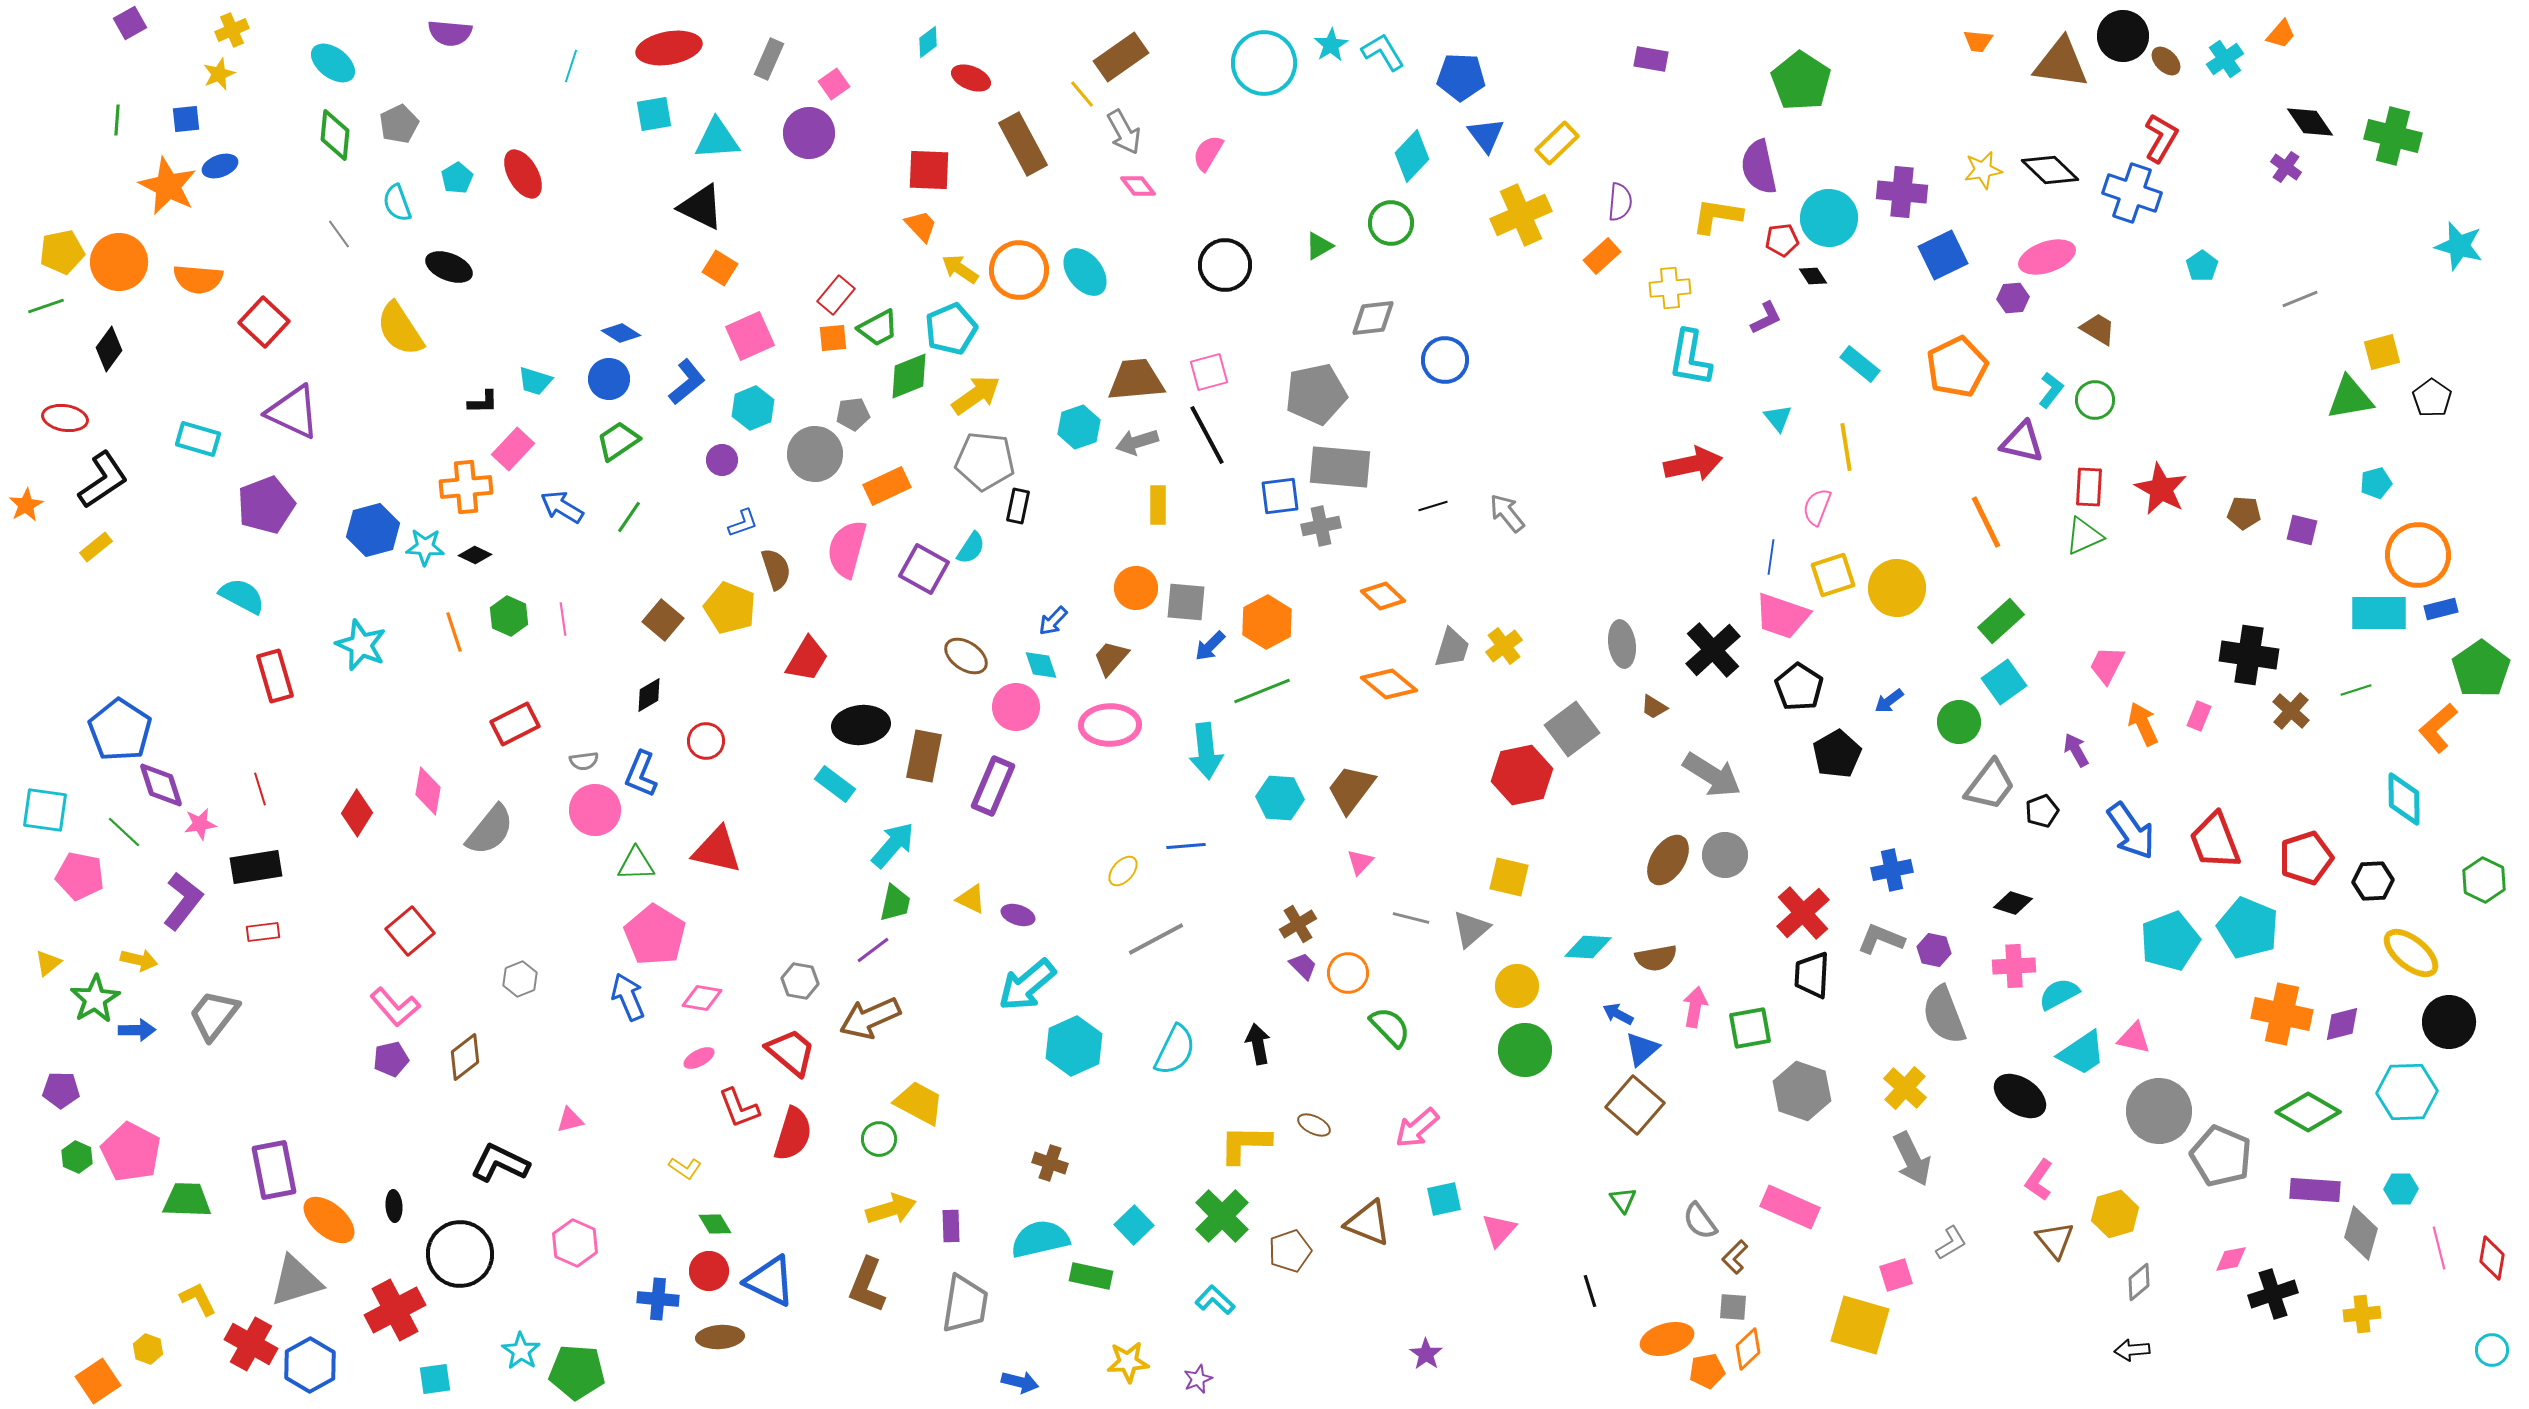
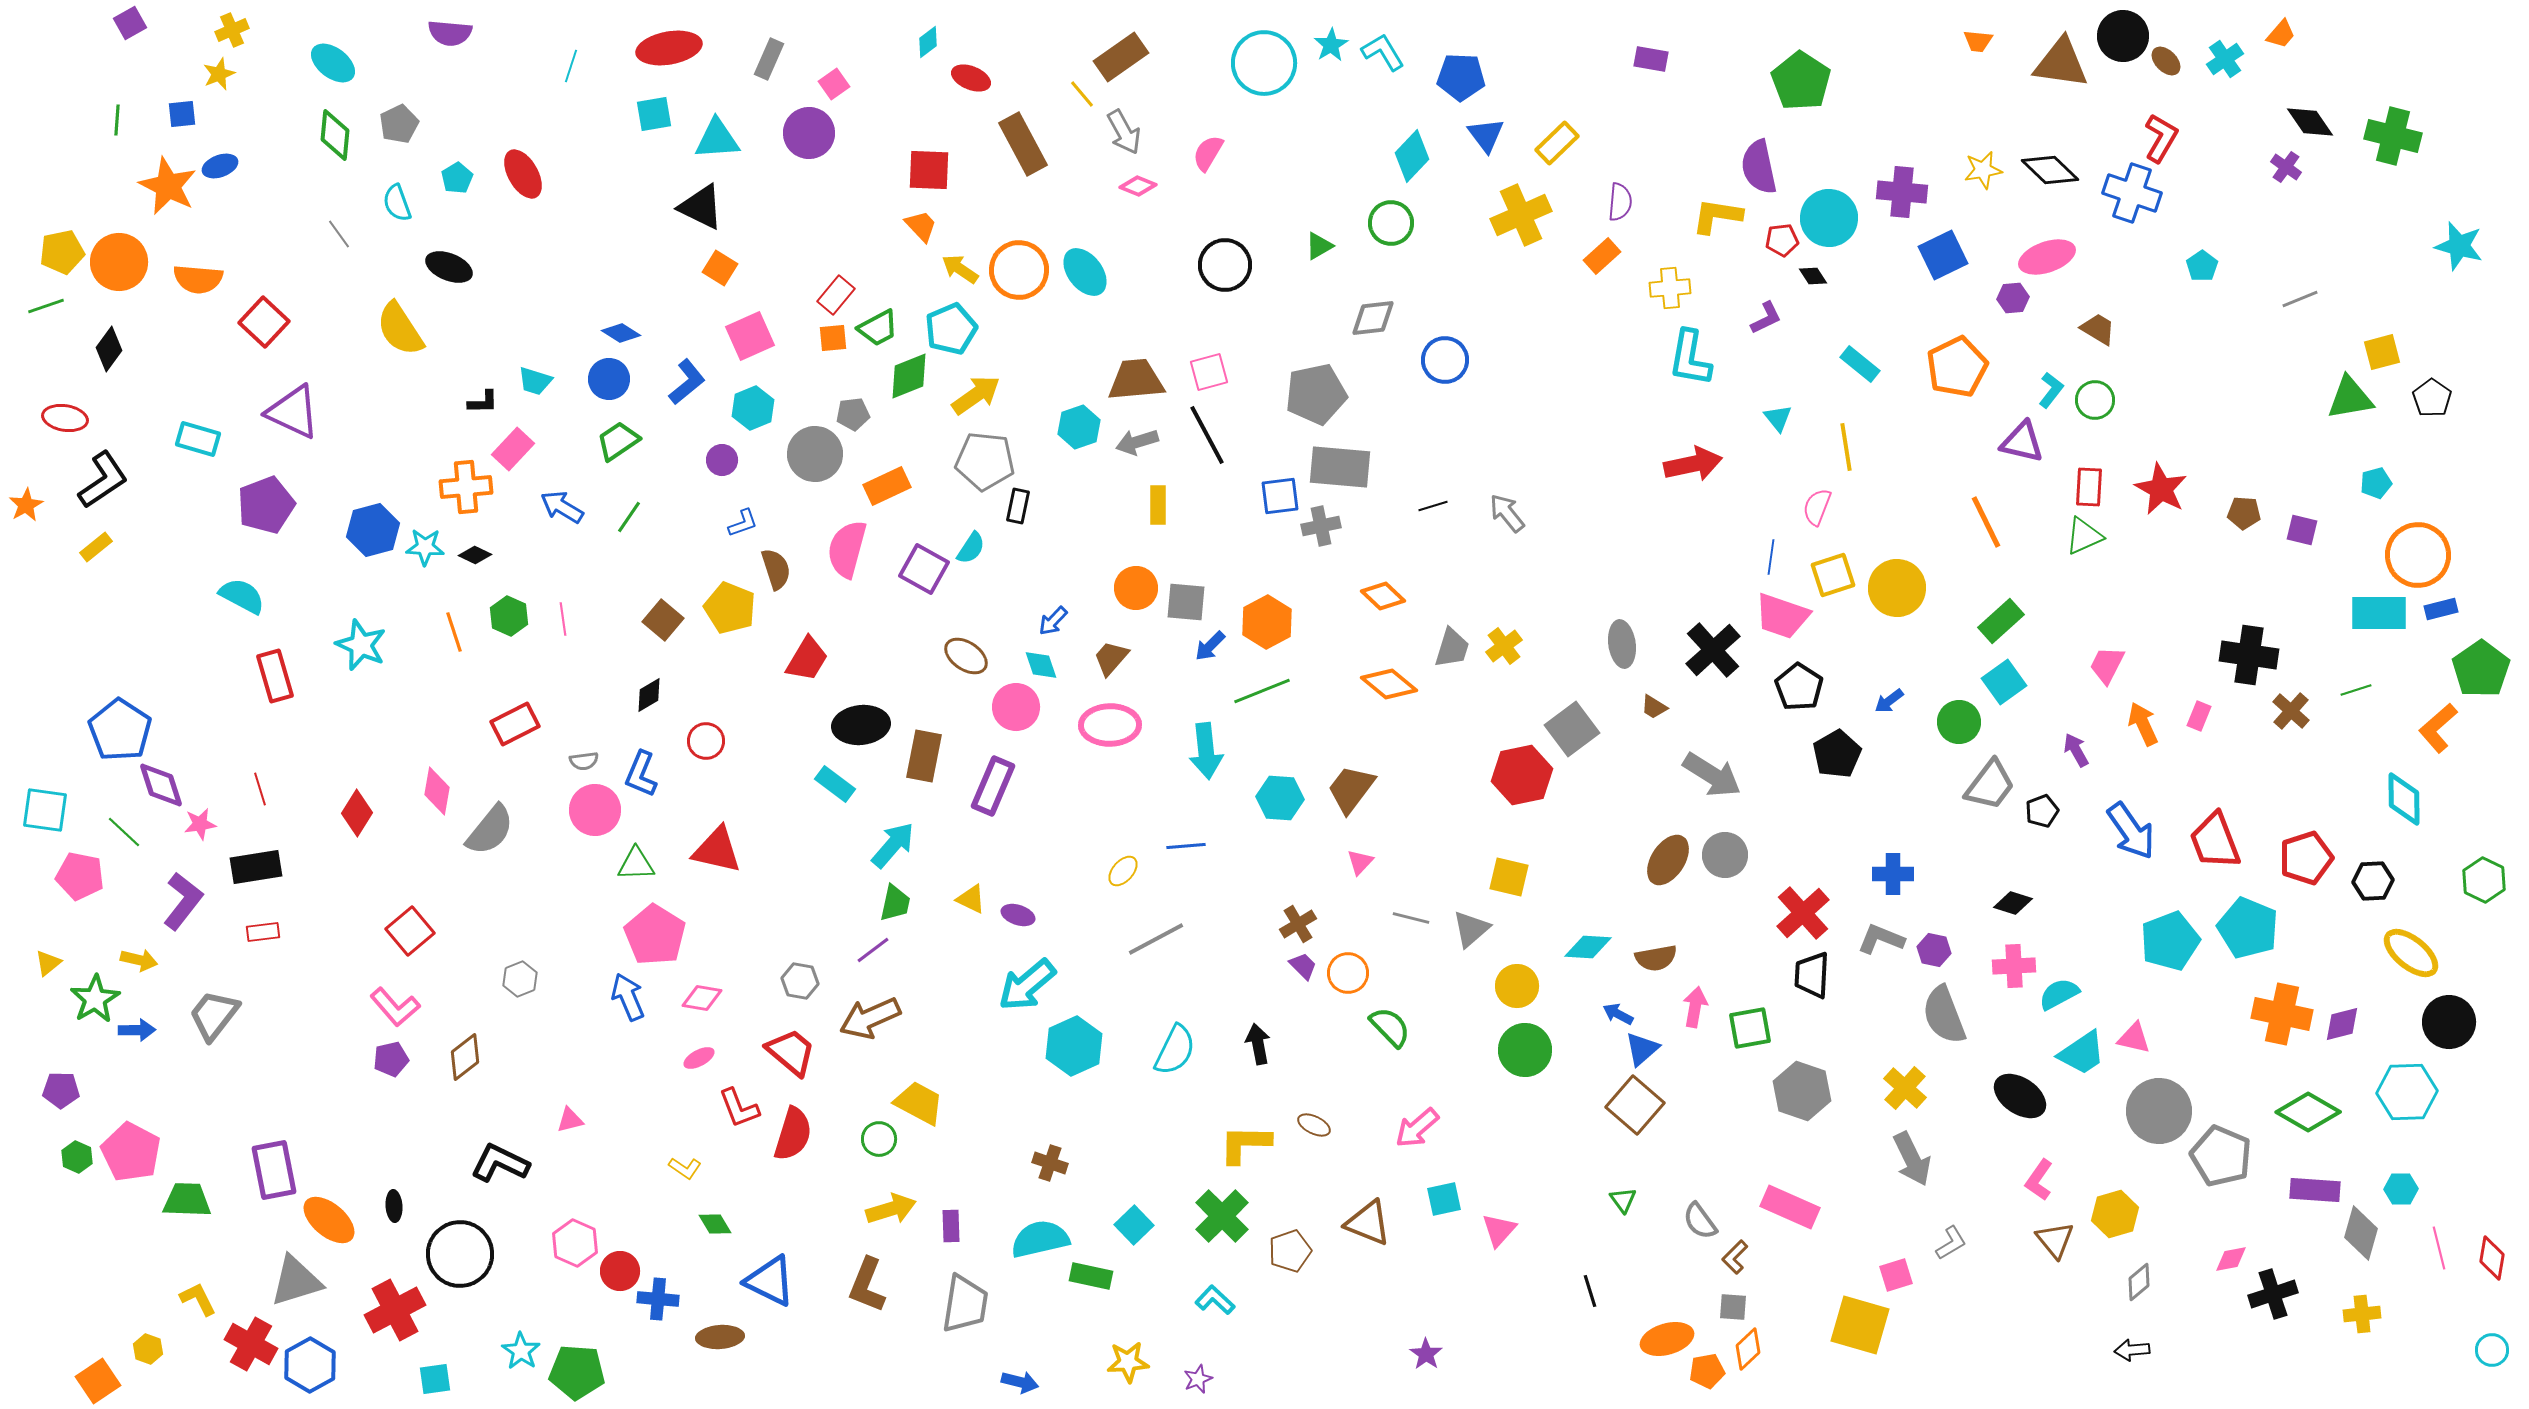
blue square at (186, 119): moved 4 px left, 5 px up
pink diamond at (1138, 186): rotated 30 degrees counterclockwise
pink diamond at (428, 791): moved 9 px right
blue cross at (1892, 870): moved 1 px right, 4 px down; rotated 12 degrees clockwise
red circle at (709, 1271): moved 89 px left
